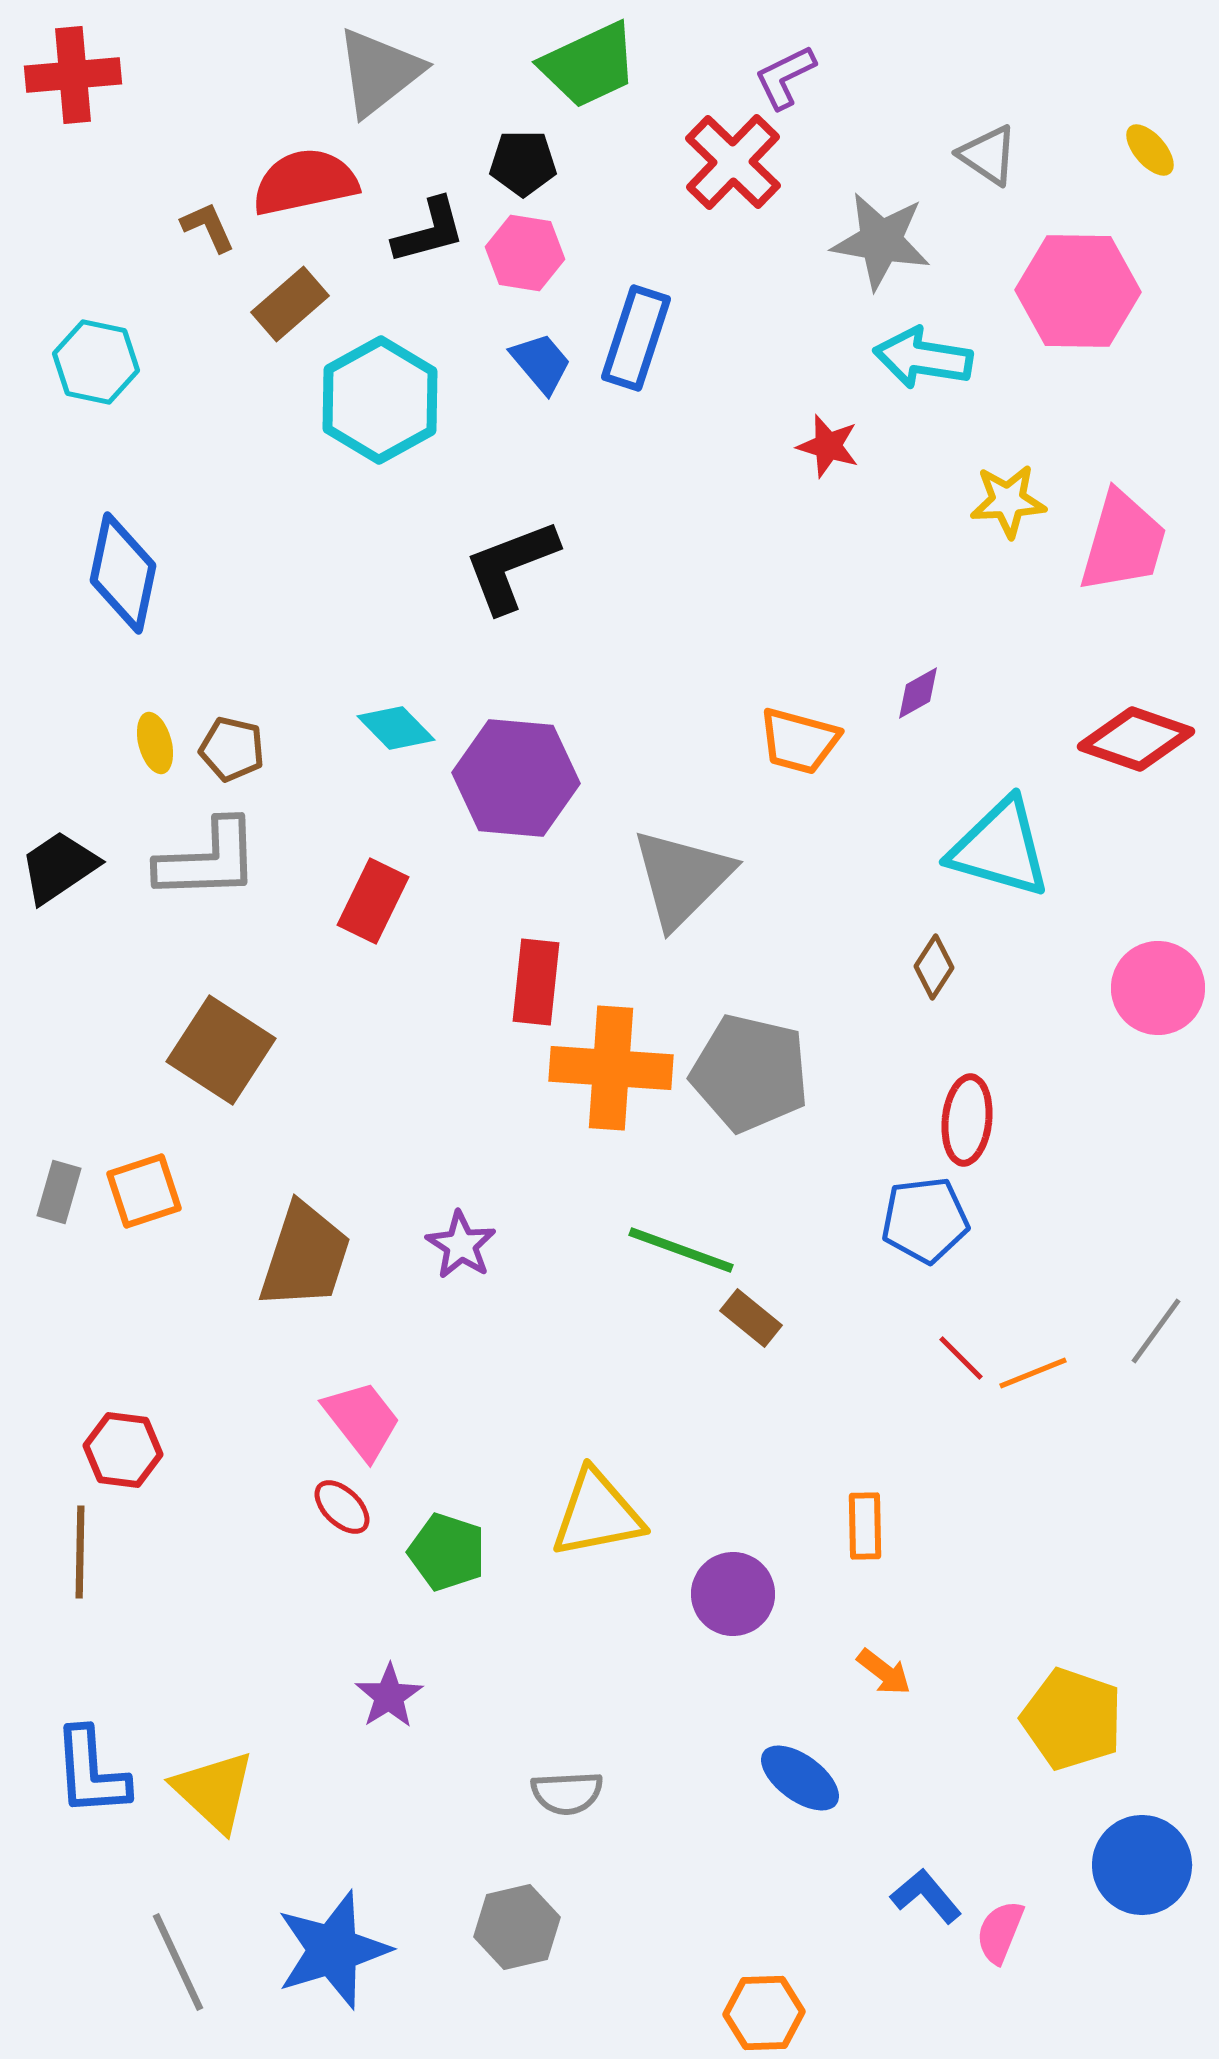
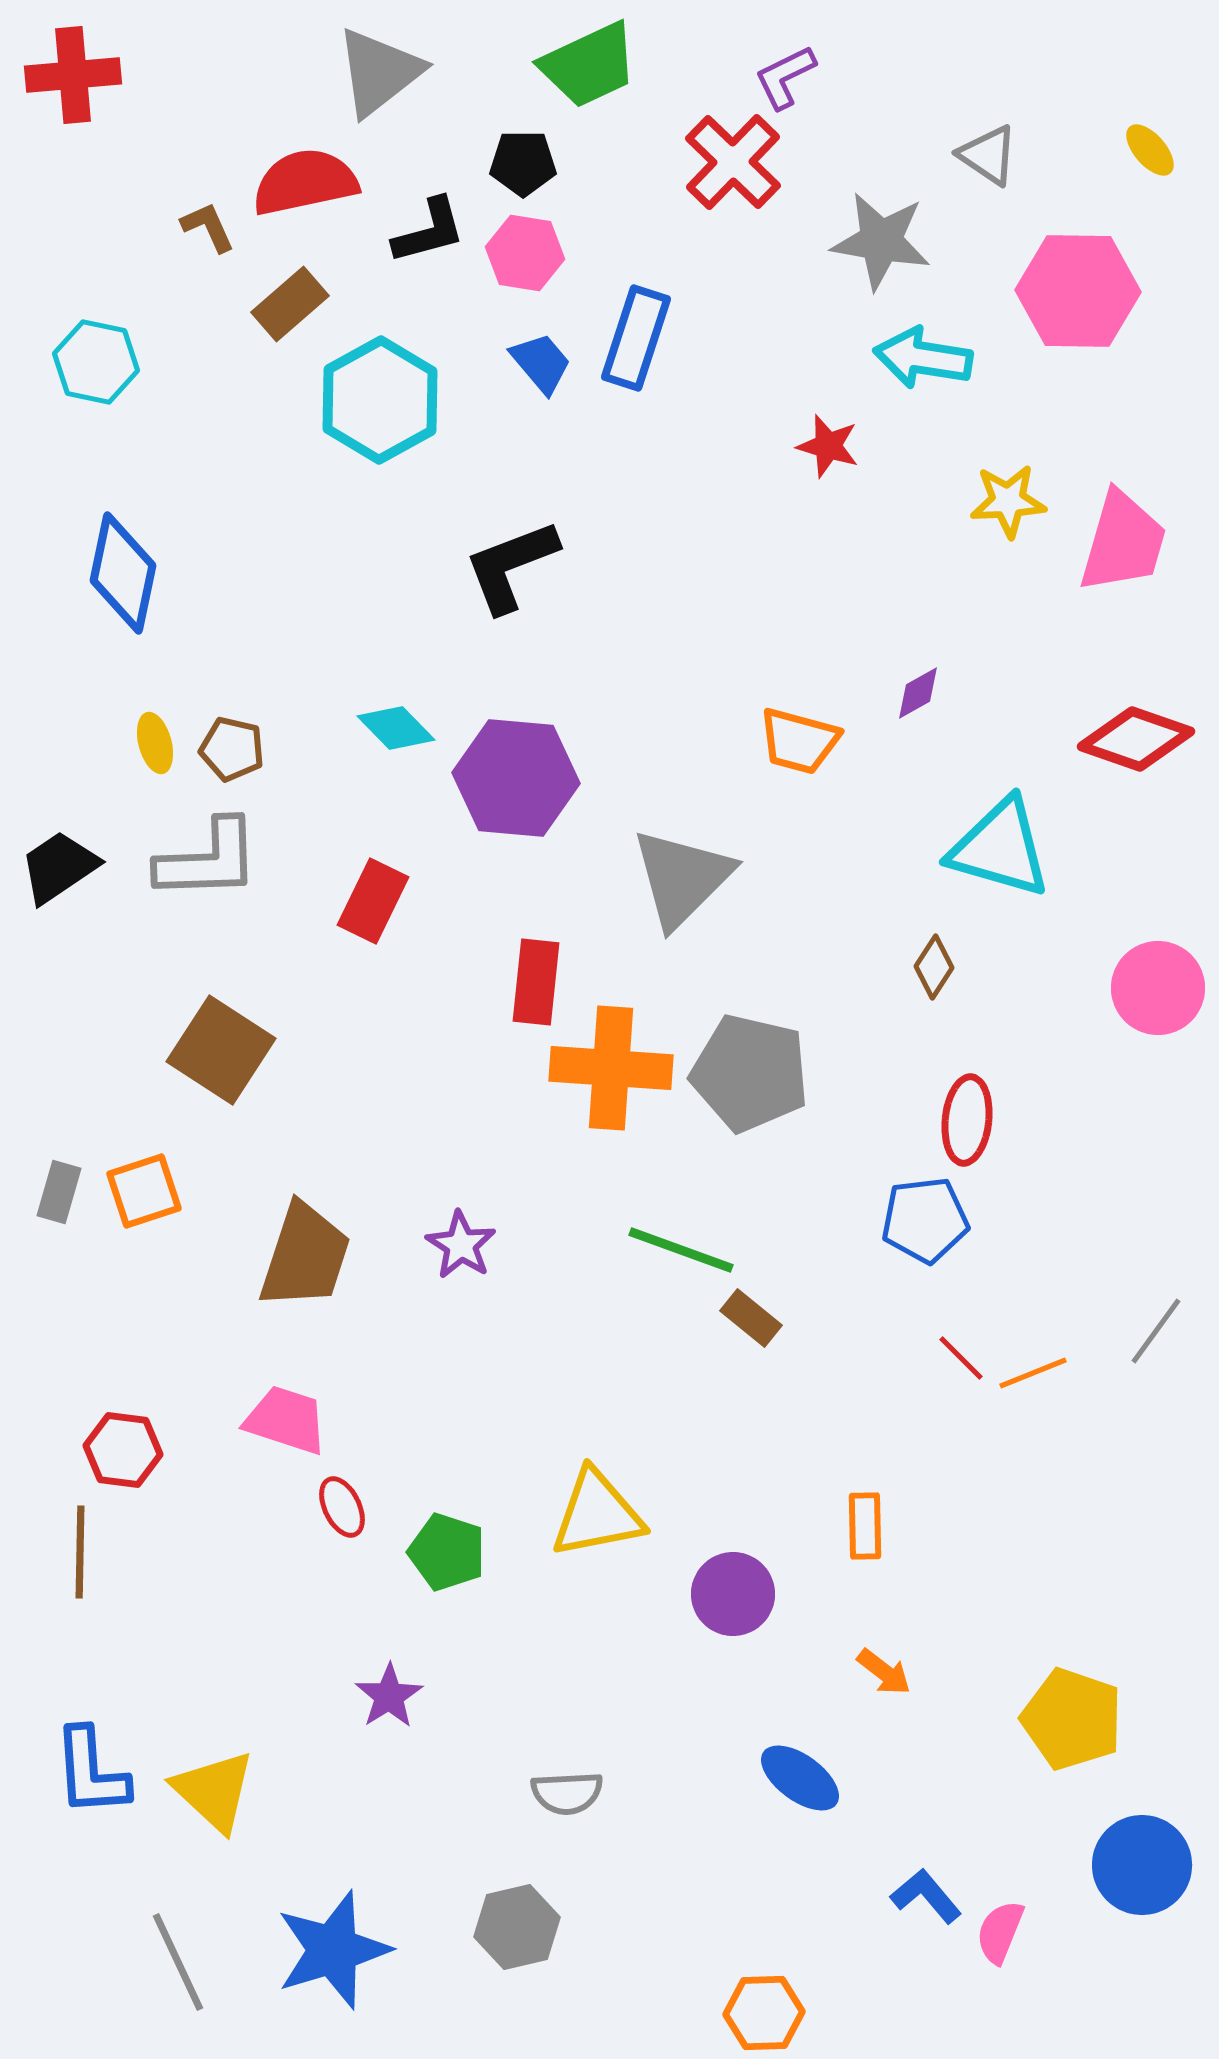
pink trapezoid at (362, 1420): moved 76 px left; rotated 34 degrees counterclockwise
red ellipse at (342, 1507): rotated 20 degrees clockwise
